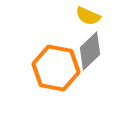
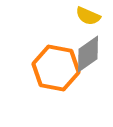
gray diamond: moved 2 px left, 3 px down; rotated 9 degrees clockwise
